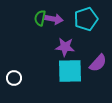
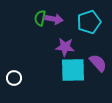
cyan pentagon: moved 3 px right, 3 px down
purple semicircle: rotated 84 degrees counterclockwise
cyan square: moved 3 px right, 1 px up
